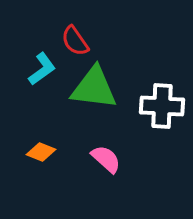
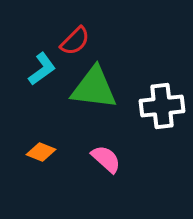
red semicircle: rotated 100 degrees counterclockwise
white cross: rotated 9 degrees counterclockwise
